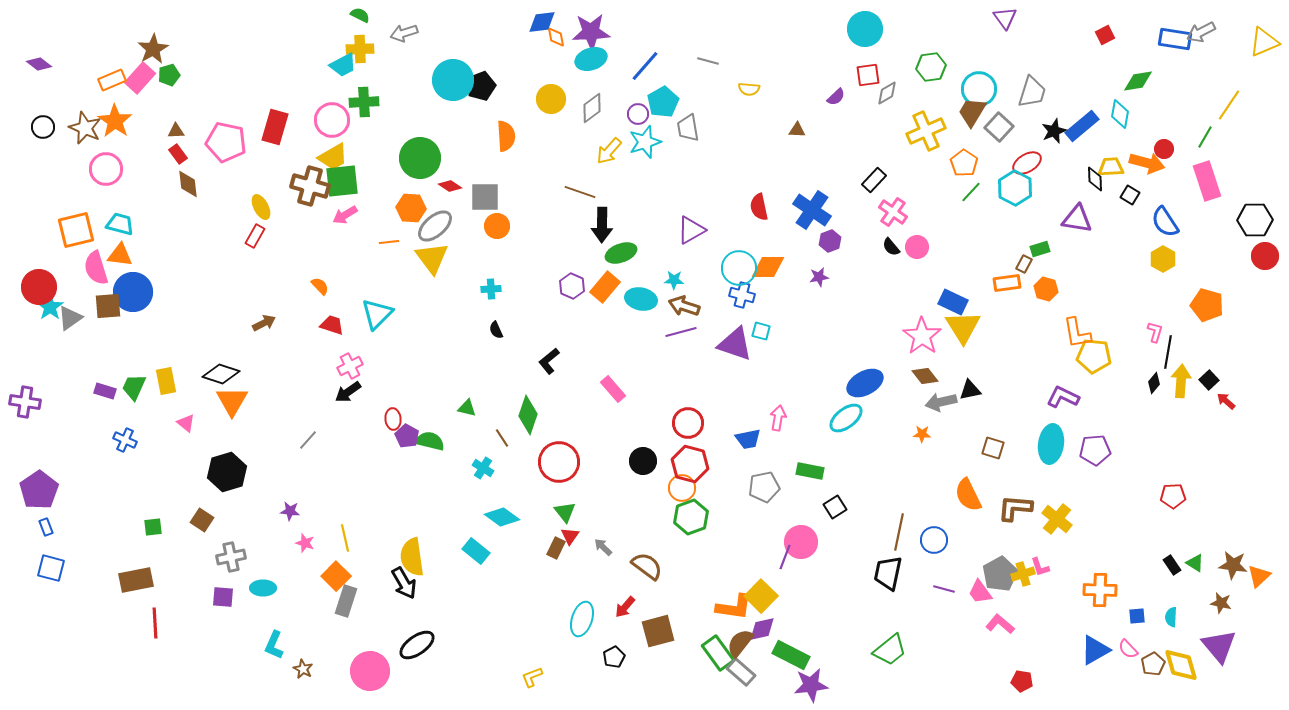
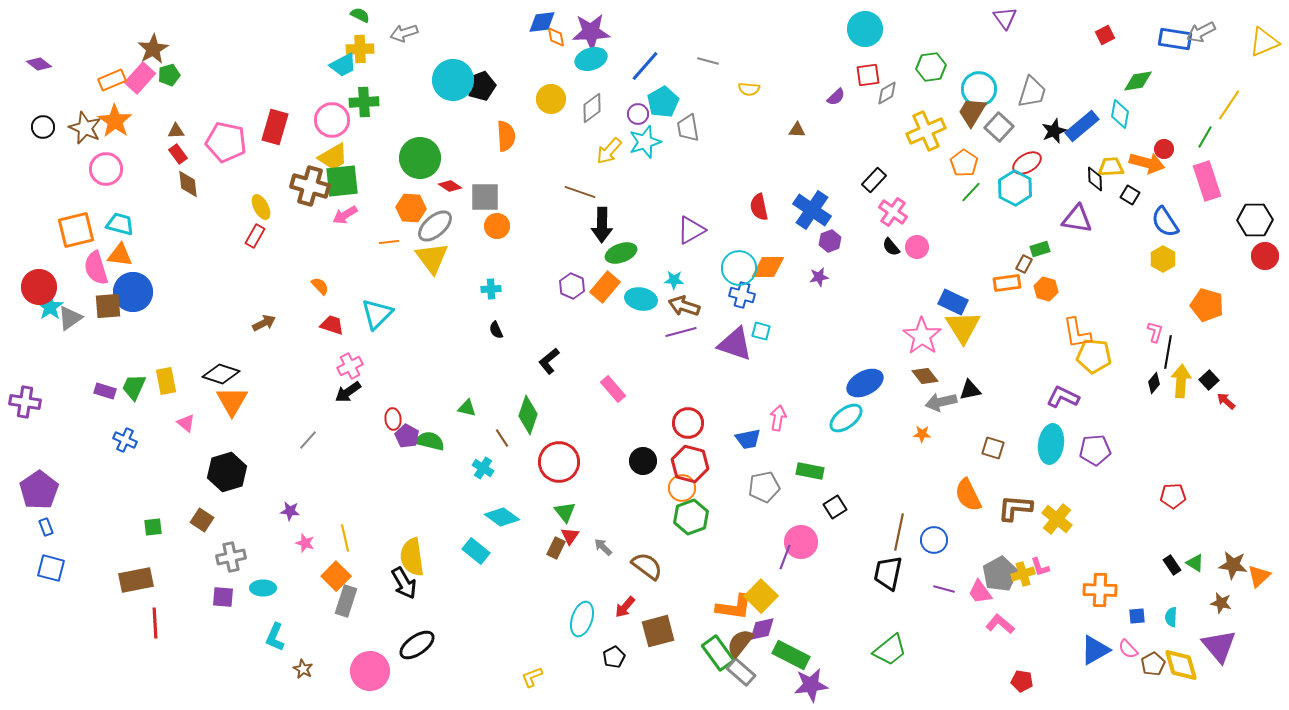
cyan L-shape at (274, 645): moved 1 px right, 8 px up
